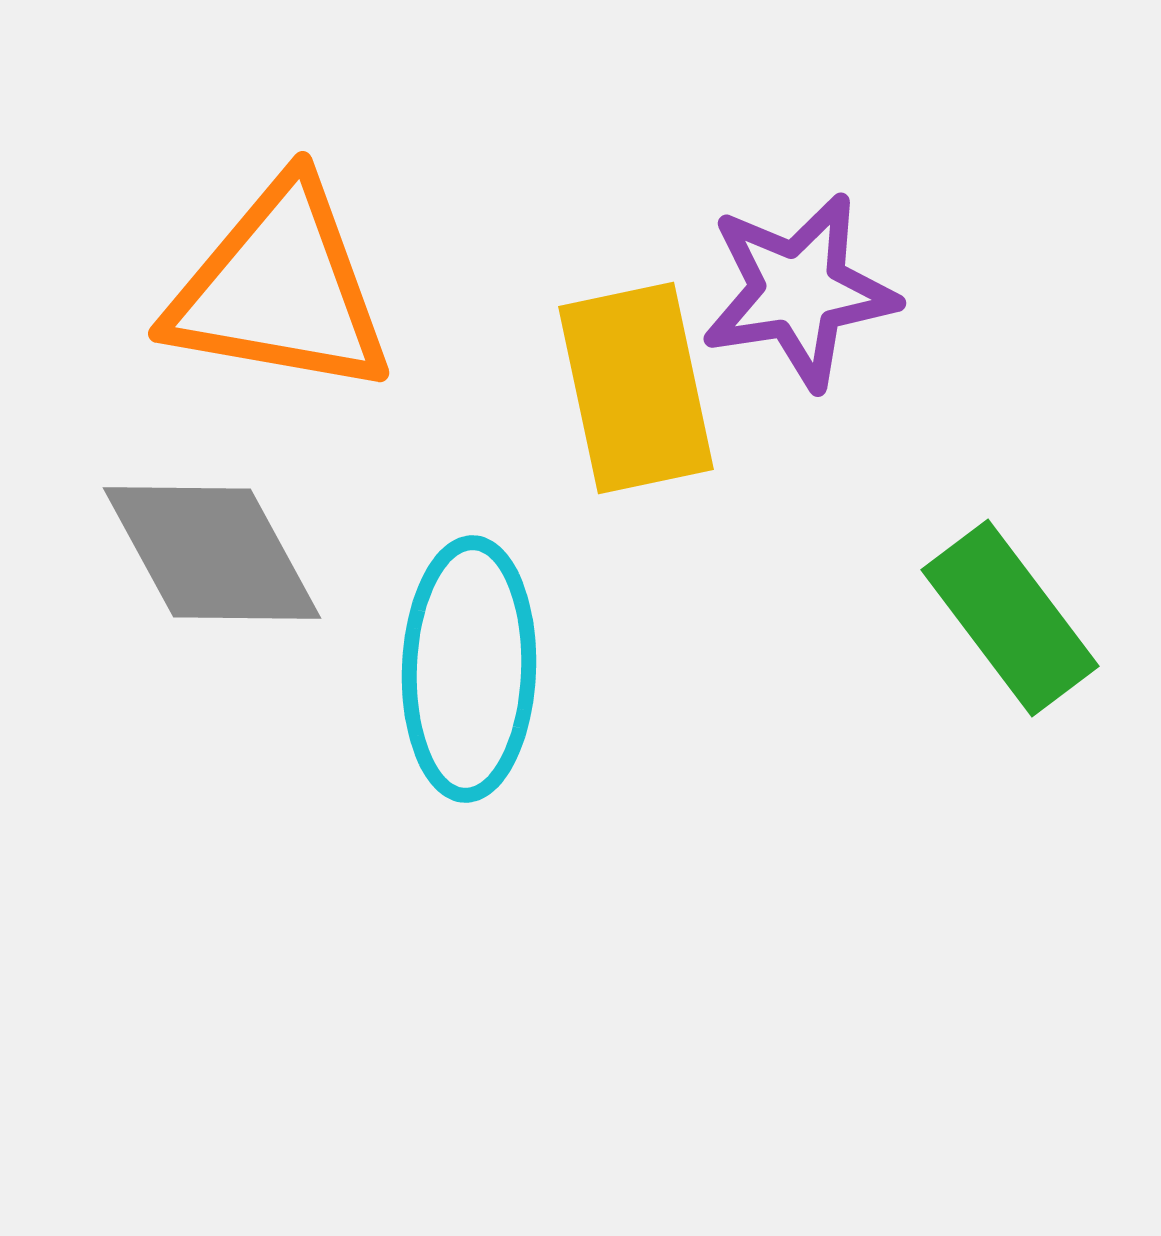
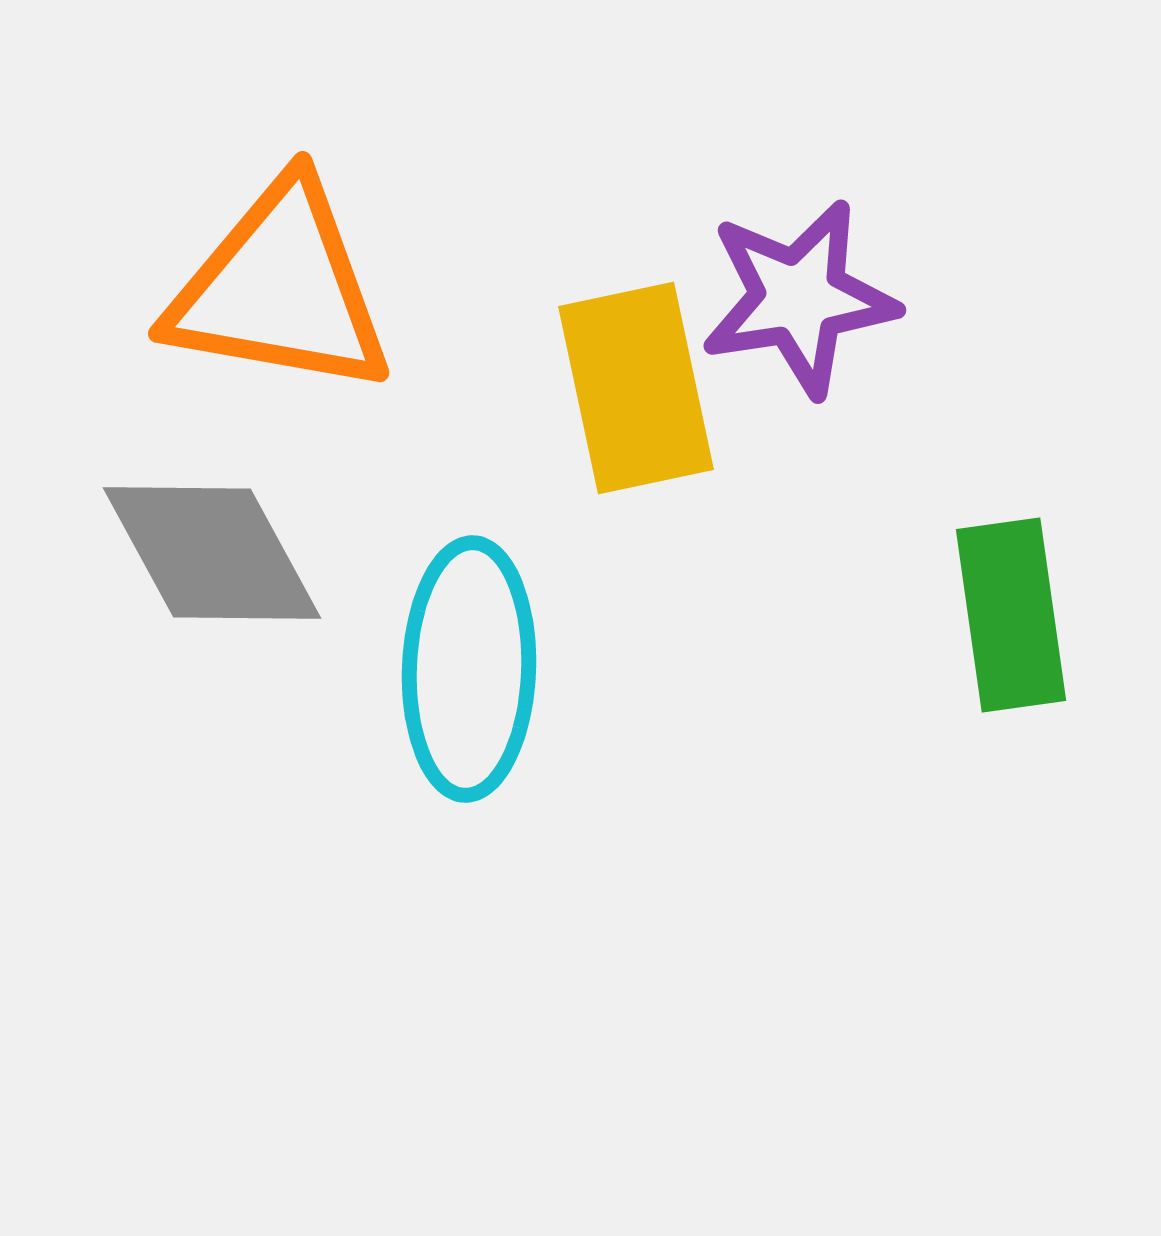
purple star: moved 7 px down
green rectangle: moved 1 px right, 3 px up; rotated 29 degrees clockwise
